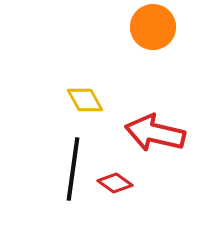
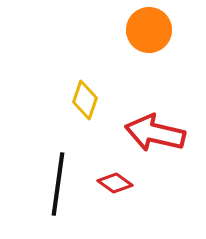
orange circle: moved 4 px left, 3 px down
yellow diamond: rotated 48 degrees clockwise
black line: moved 15 px left, 15 px down
